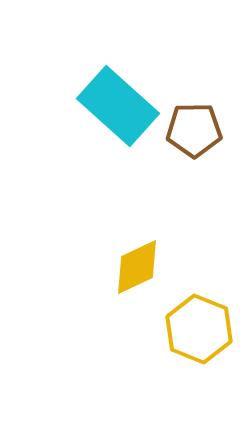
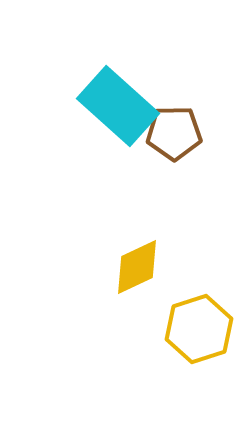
brown pentagon: moved 20 px left, 3 px down
yellow hexagon: rotated 20 degrees clockwise
